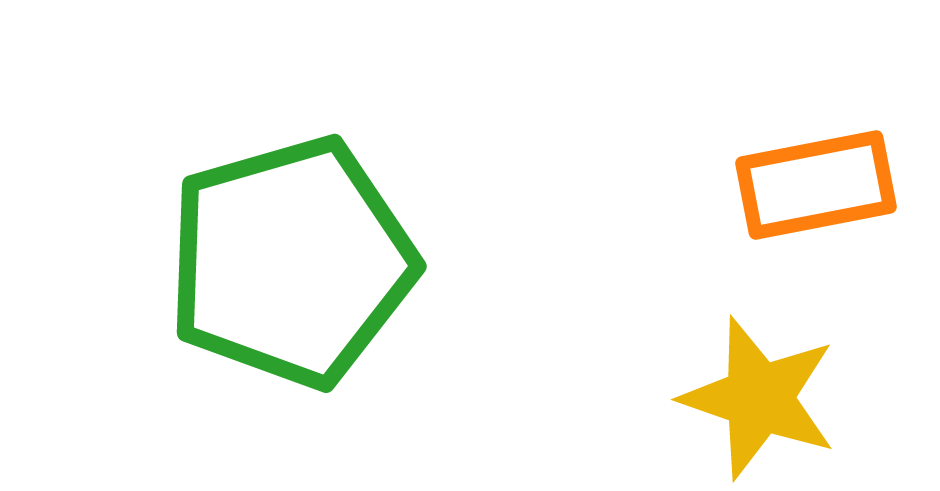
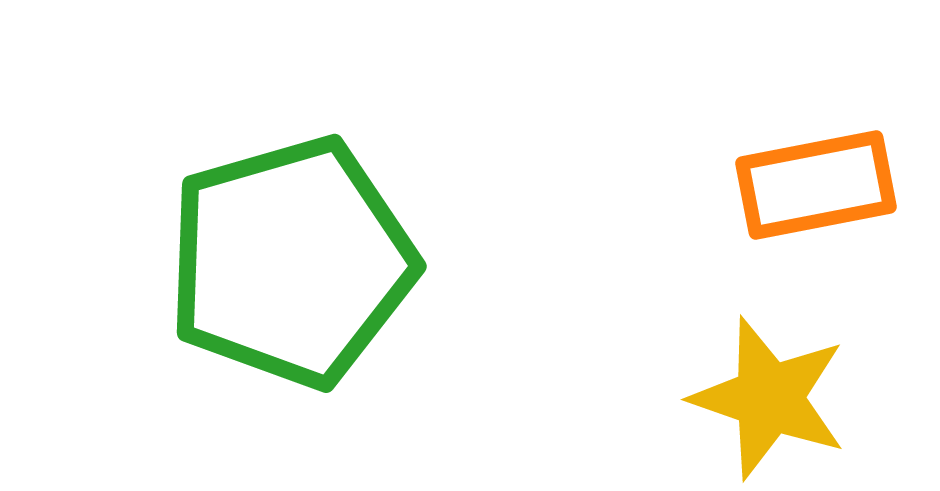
yellow star: moved 10 px right
